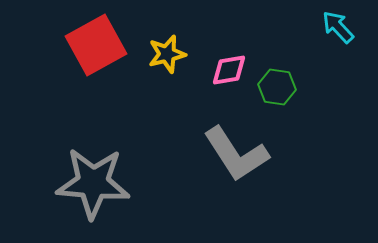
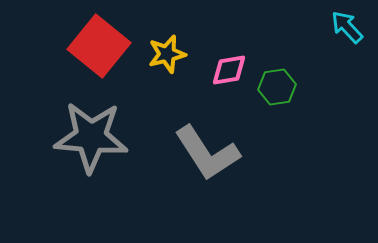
cyan arrow: moved 9 px right
red square: moved 3 px right, 1 px down; rotated 22 degrees counterclockwise
green hexagon: rotated 18 degrees counterclockwise
gray L-shape: moved 29 px left, 1 px up
gray star: moved 2 px left, 46 px up
